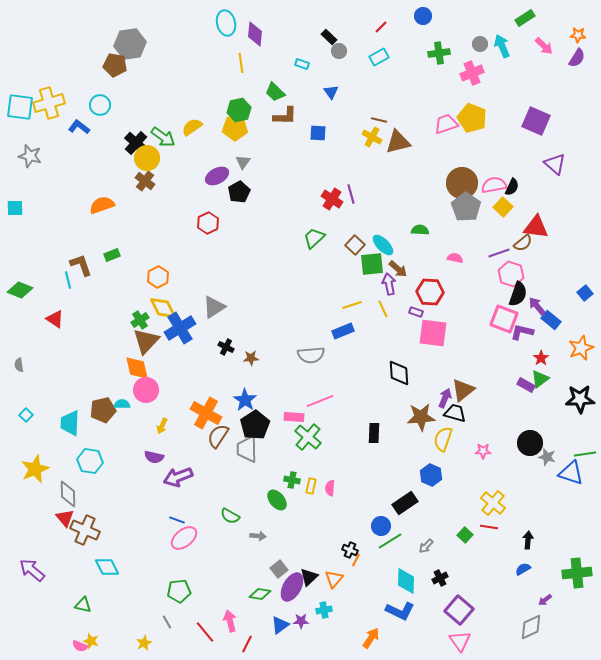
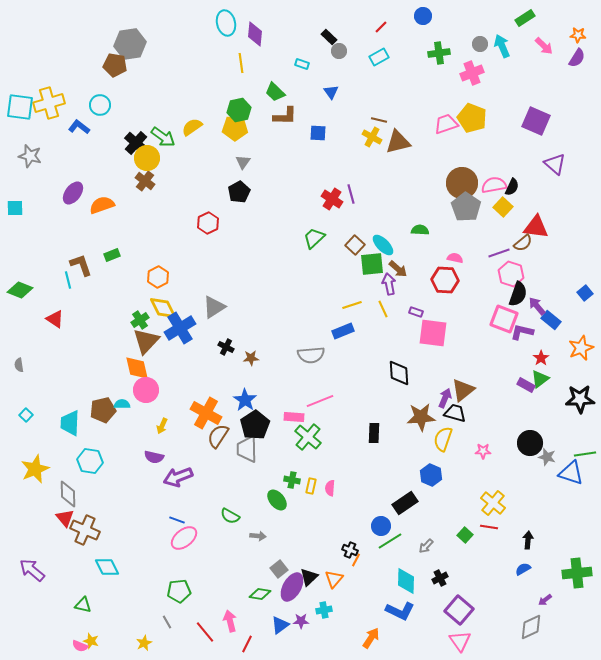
purple ellipse at (217, 176): moved 144 px left, 17 px down; rotated 25 degrees counterclockwise
red hexagon at (430, 292): moved 15 px right, 12 px up
